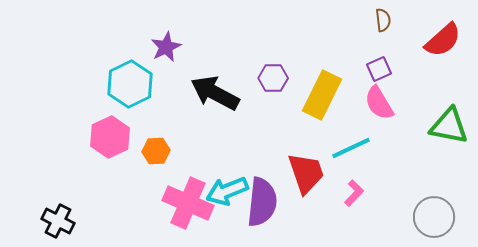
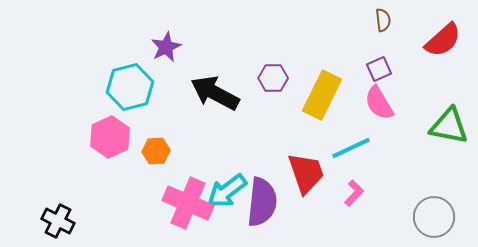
cyan hexagon: moved 3 px down; rotated 12 degrees clockwise
cyan arrow: rotated 15 degrees counterclockwise
